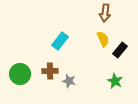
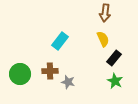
black rectangle: moved 6 px left, 8 px down
gray star: moved 1 px left, 1 px down
